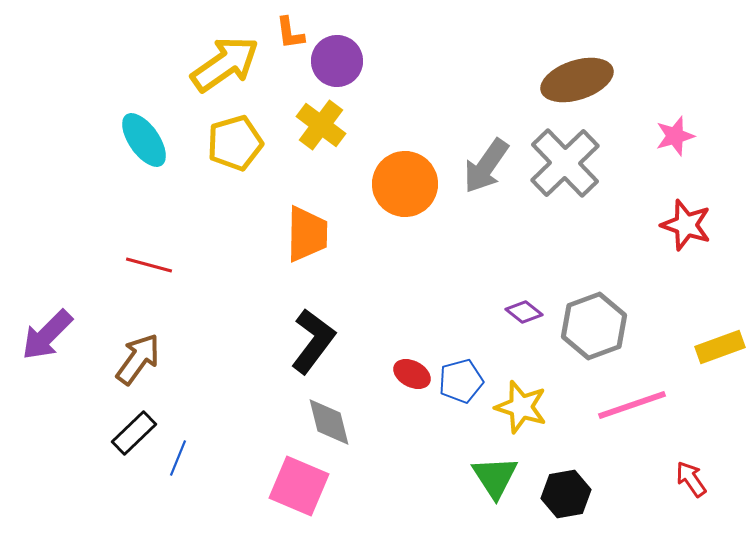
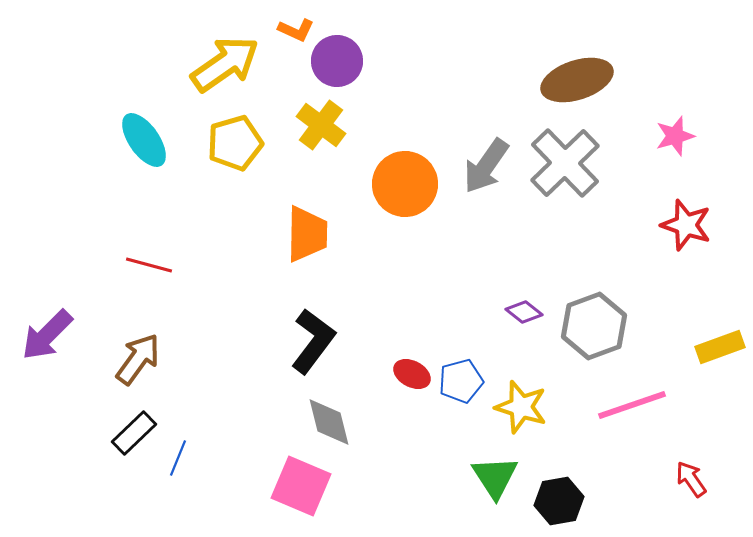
orange L-shape: moved 6 px right, 3 px up; rotated 57 degrees counterclockwise
pink square: moved 2 px right
black hexagon: moved 7 px left, 7 px down
